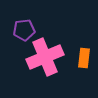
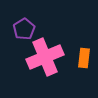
purple pentagon: moved 1 px up; rotated 25 degrees counterclockwise
